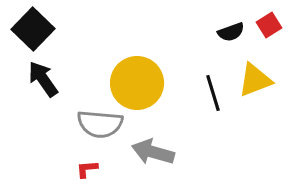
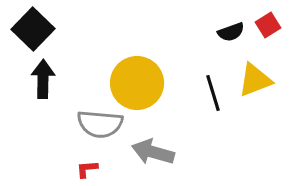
red square: moved 1 px left
black arrow: rotated 36 degrees clockwise
